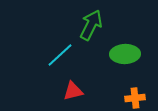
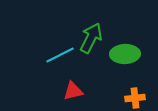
green arrow: moved 13 px down
cyan line: rotated 16 degrees clockwise
